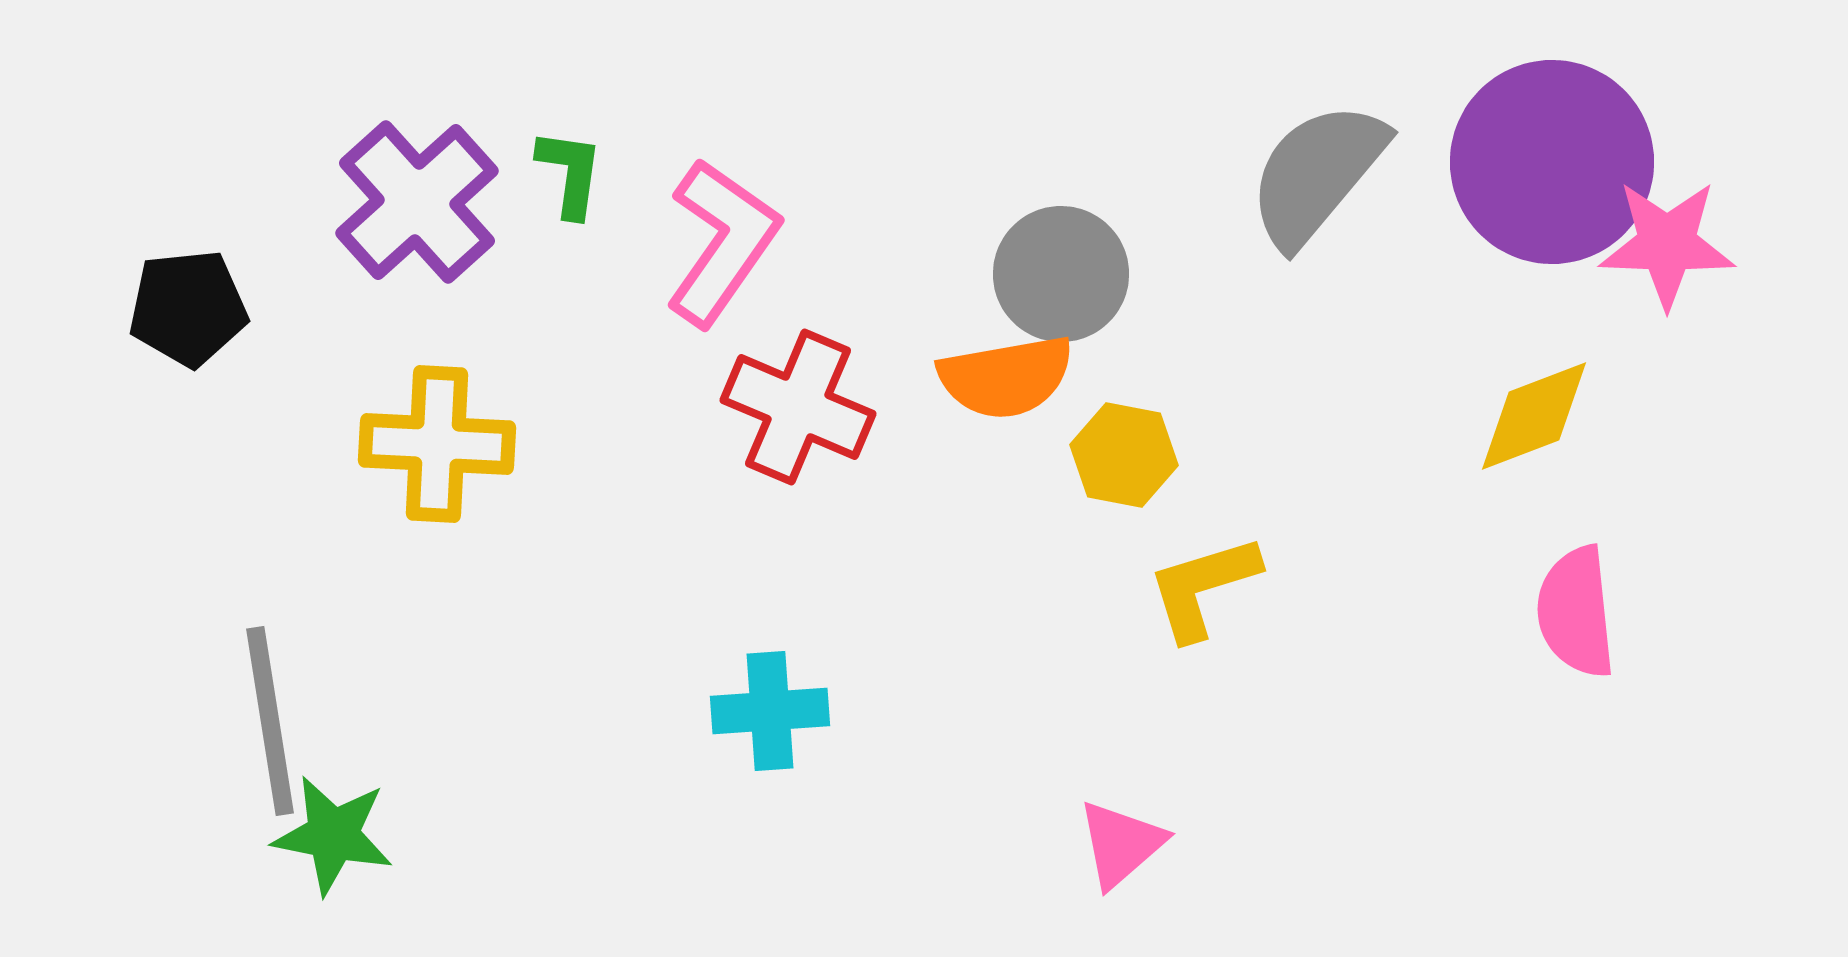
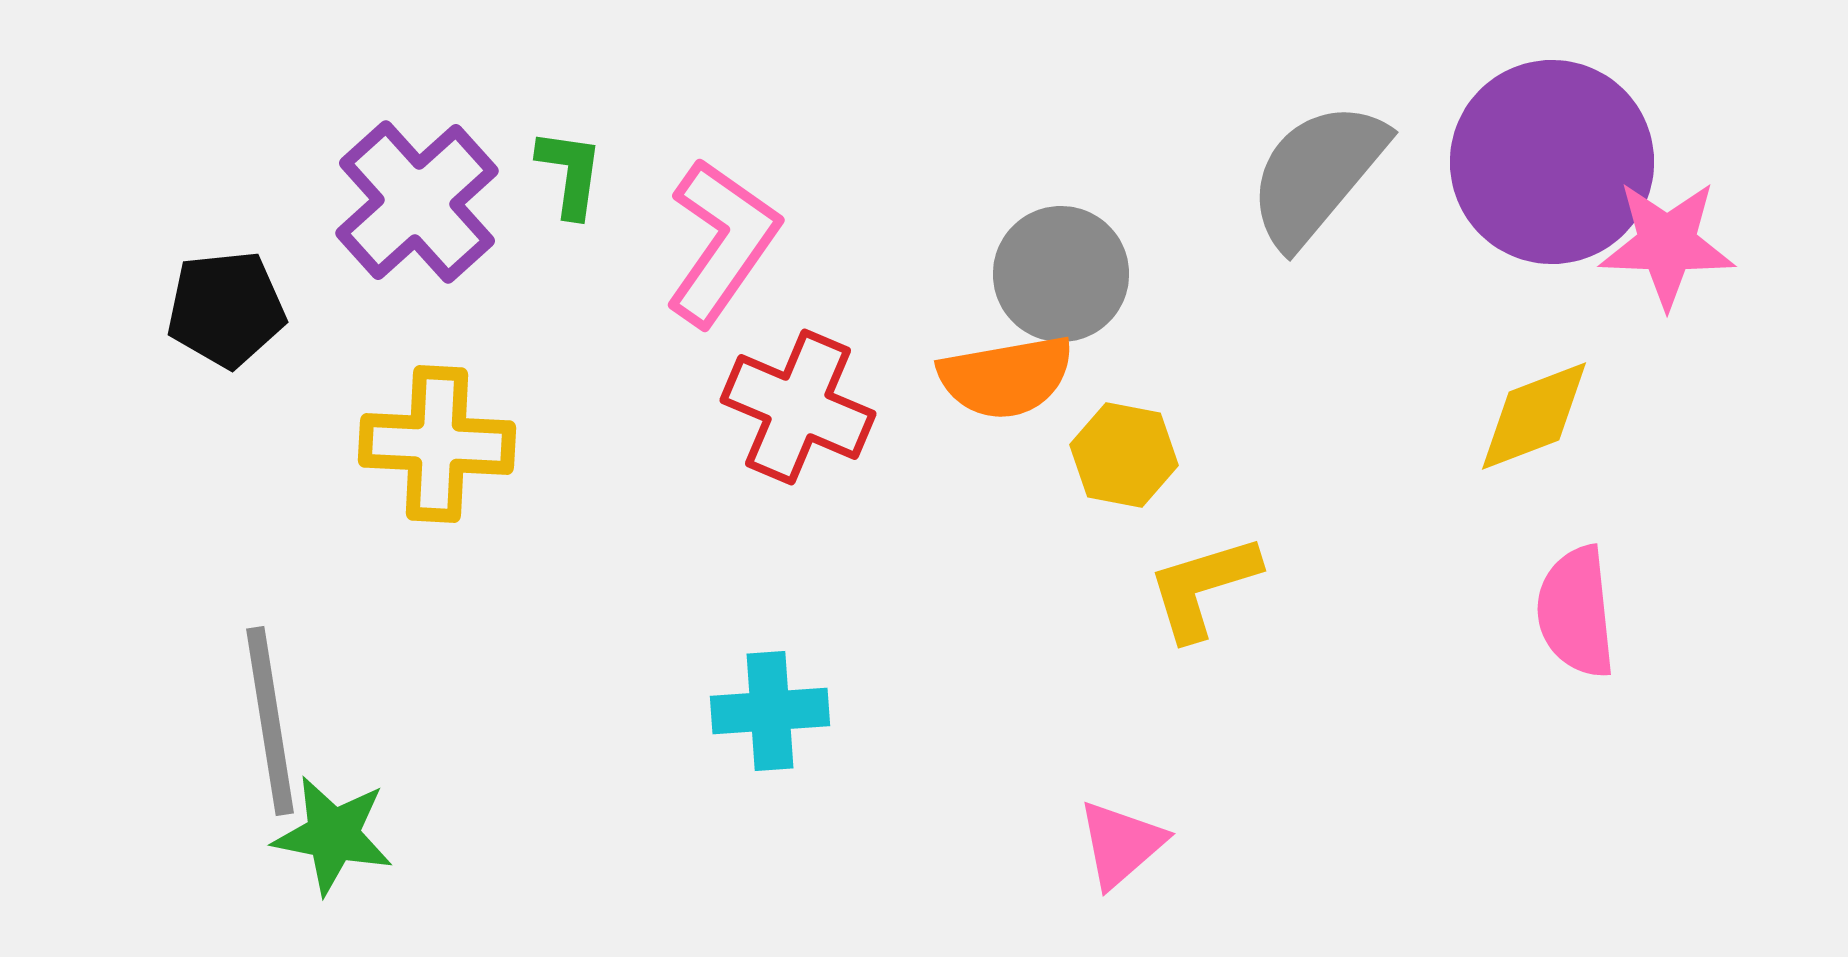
black pentagon: moved 38 px right, 1 px down
